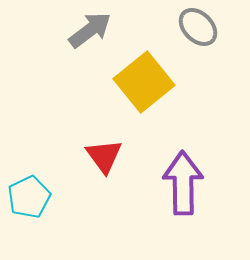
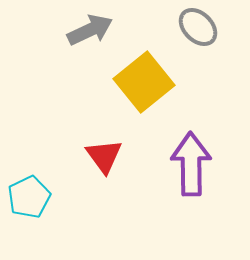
gray arrow: rotated 12 degrees clockwise
purple arrow: moved 8 px right, 19 px up
